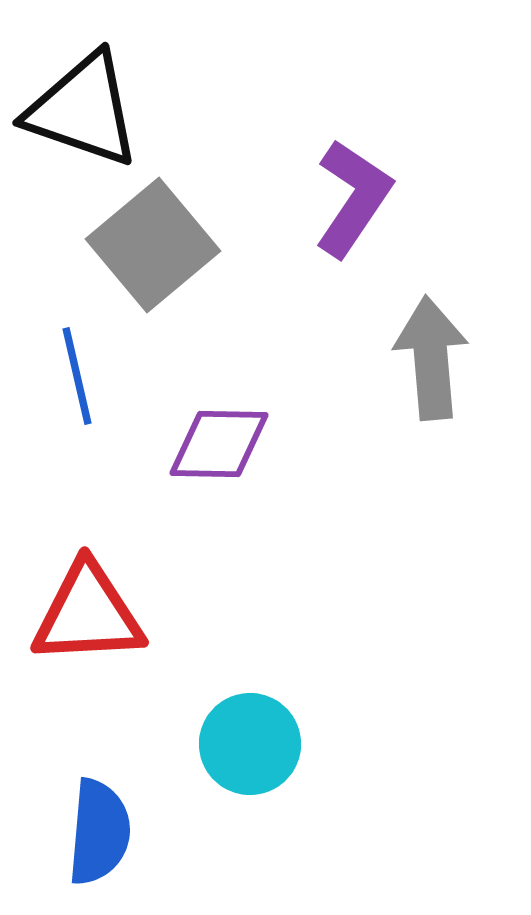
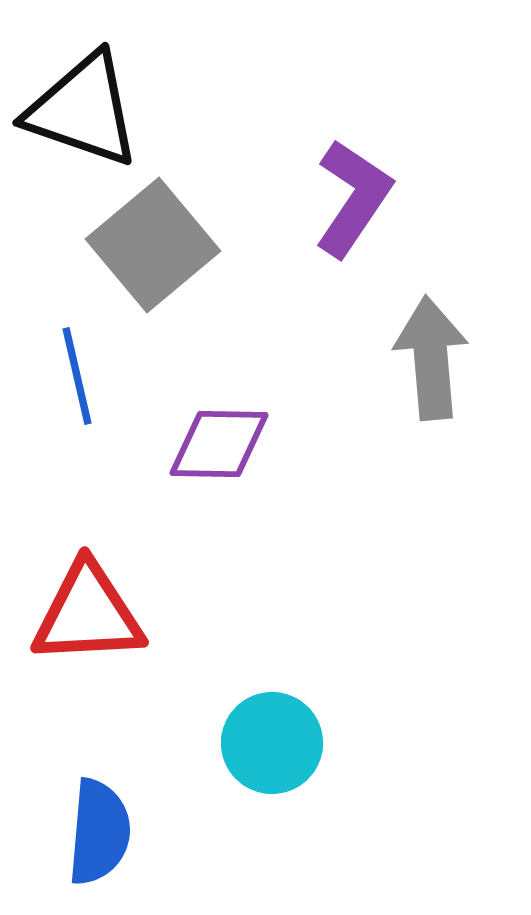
cyan circle: moved 22 px right, 1 px up
